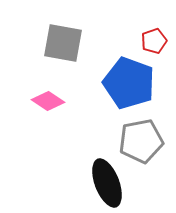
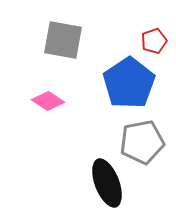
gray square: moved 3 px up
blue pentagon: rotated 18 degrees clockwise
gray pentagon: moved 1 px right, 1 px down
